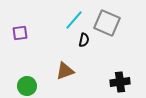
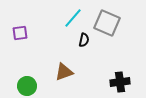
cyan line: moved 1 px left, 2 px up
brown triangle: moved 1 px left, 1 px down
